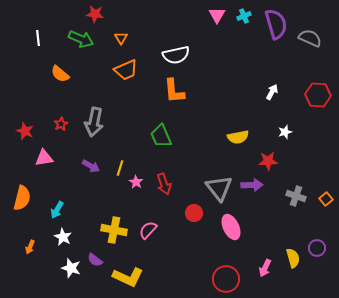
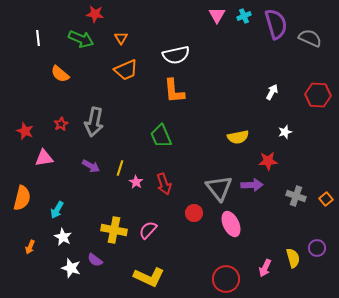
pink ellipse at (231, 227): moved 3 px up
yellow L-shape at (128, 277): moved 21 px right
